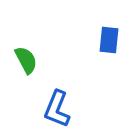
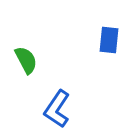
blue L-shape: rotated 12 degrees clockwise
